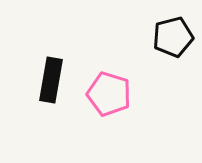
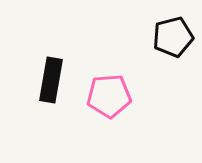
pink pentagon: moved 2 px down; rotated 21 degrees counterclockwise
